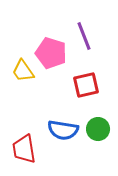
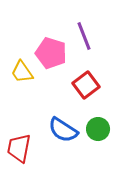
yellow trapezoid: moved 1 px left, 1 px down
red square: rotated 24 degrees counterclockwise
blue semicircle: rotated 24 degrees clockwise
red trapezoid: moved 5 px left, 1 px up; rotated 20 degrees clockwise
